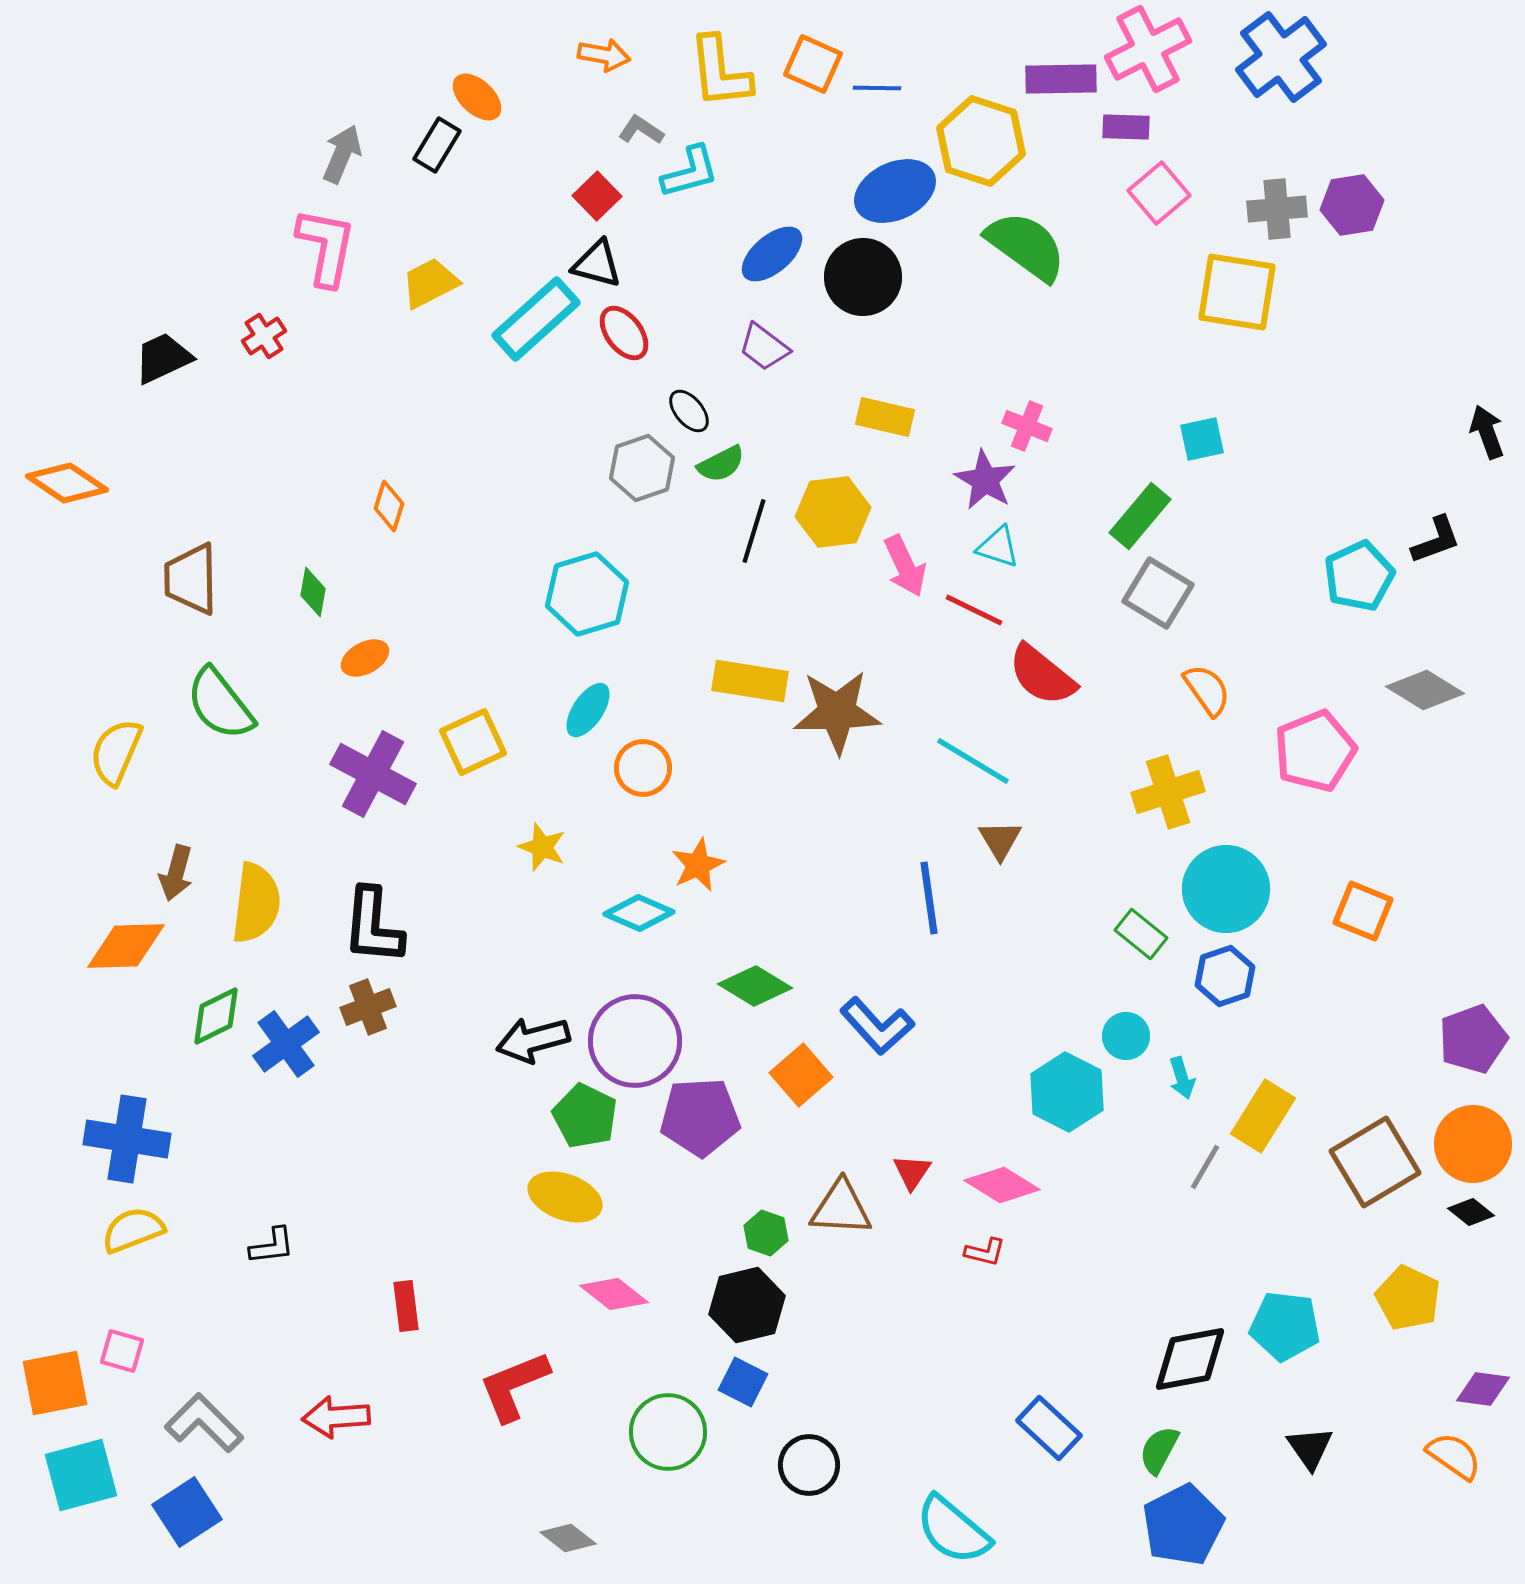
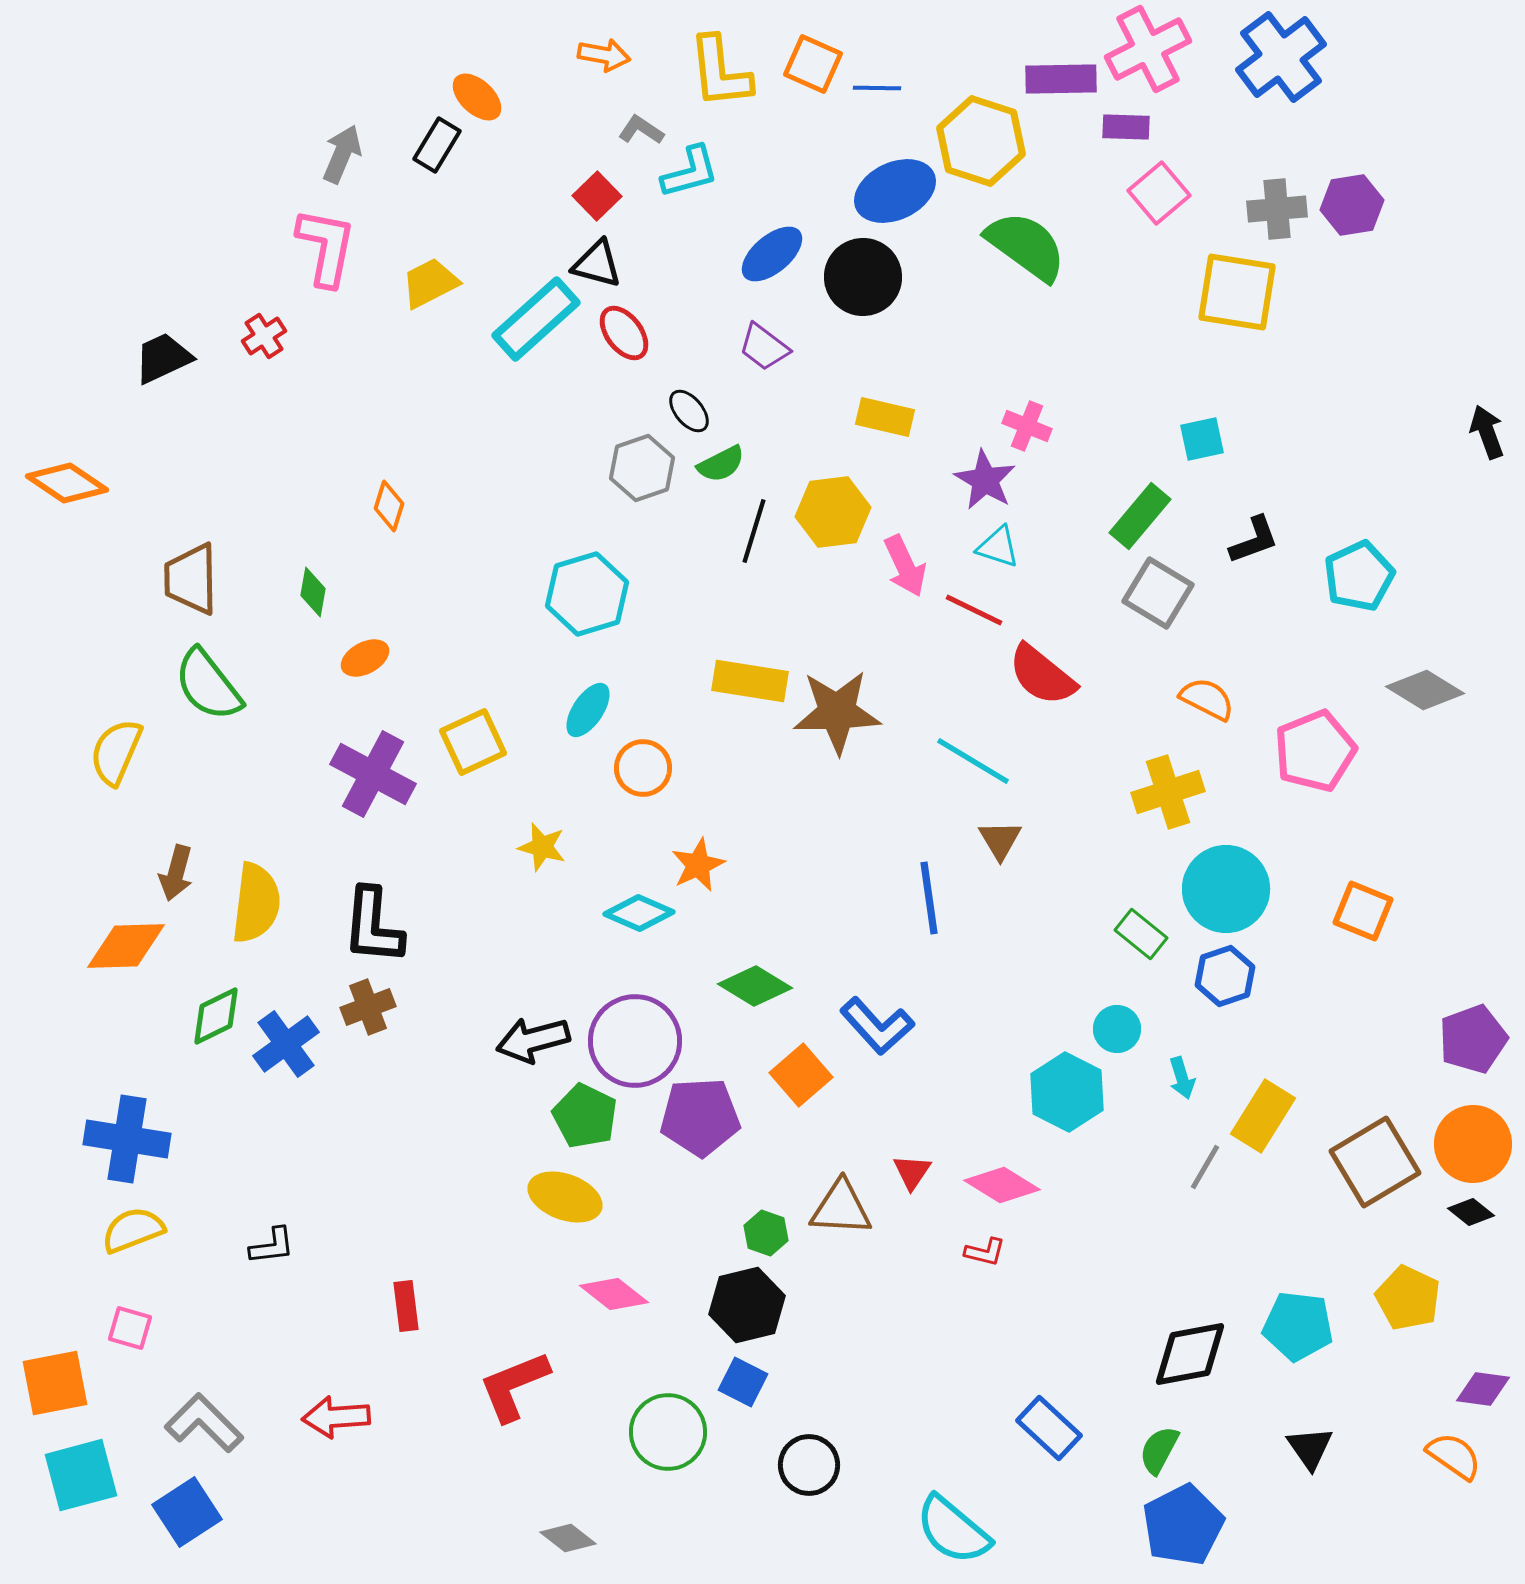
black L-shape at (1436, 540): moved 182 px left
orange semicircle at (1207, 690): moved 9 px down; rotated 28 degrees counterclockwise
green semicircle at (220, 704): moved 12 px left, 19 px up
yellow star at (542, 847): rotated 6 degrees counterclockwise
cyan circle at (1126, 1036): moved 9 px left, 7 px up
cyan pentagon at (1285, 1326): moved 13 px right
pink square at (122, 1351): moved 8 px right, 23 px up
black diamond at (1190, 1359): moved 5 px up
